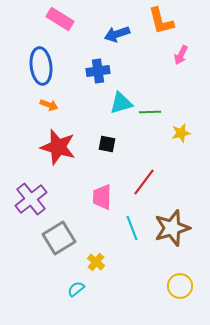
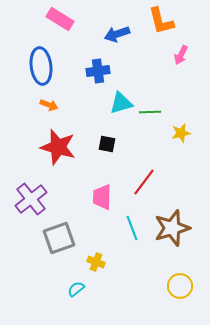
gray square: rotated 12 degrees clockwise
yellow cross: rotated 18 degrees counterclockwise
